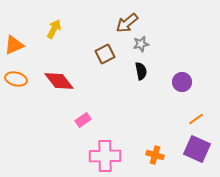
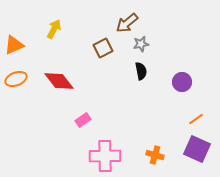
brown square: moved 2 px left, 6 px up
orange ellipse: rotated 35 degrees counterclockwise
